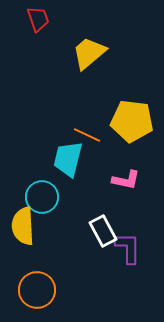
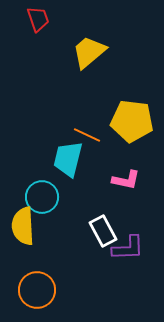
yellow trapezoid: moved 1 px up
purple L-shape: rotated 88 degrees clockwise
